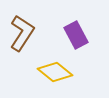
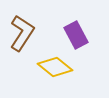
yellow diamond: moved 5 px up
